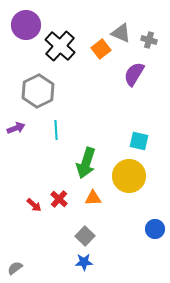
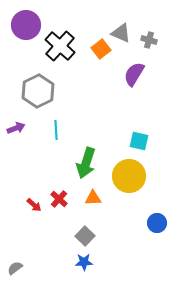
blue circle: moved 2 px right, 6 px up
